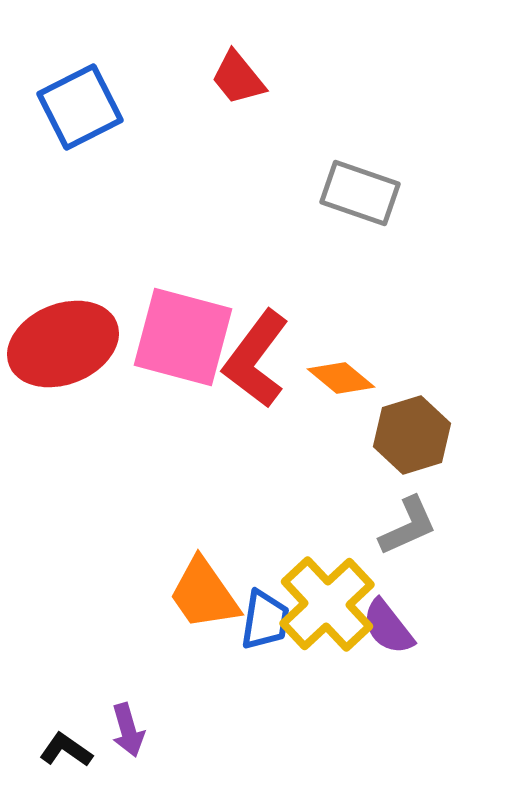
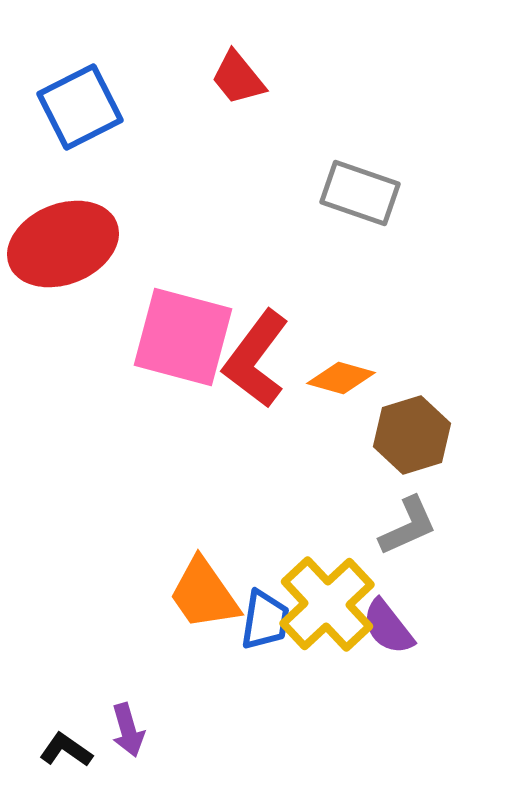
red ellipse: moved 100 px up
orange diamond: rotated 24 degrees counterclockwise
